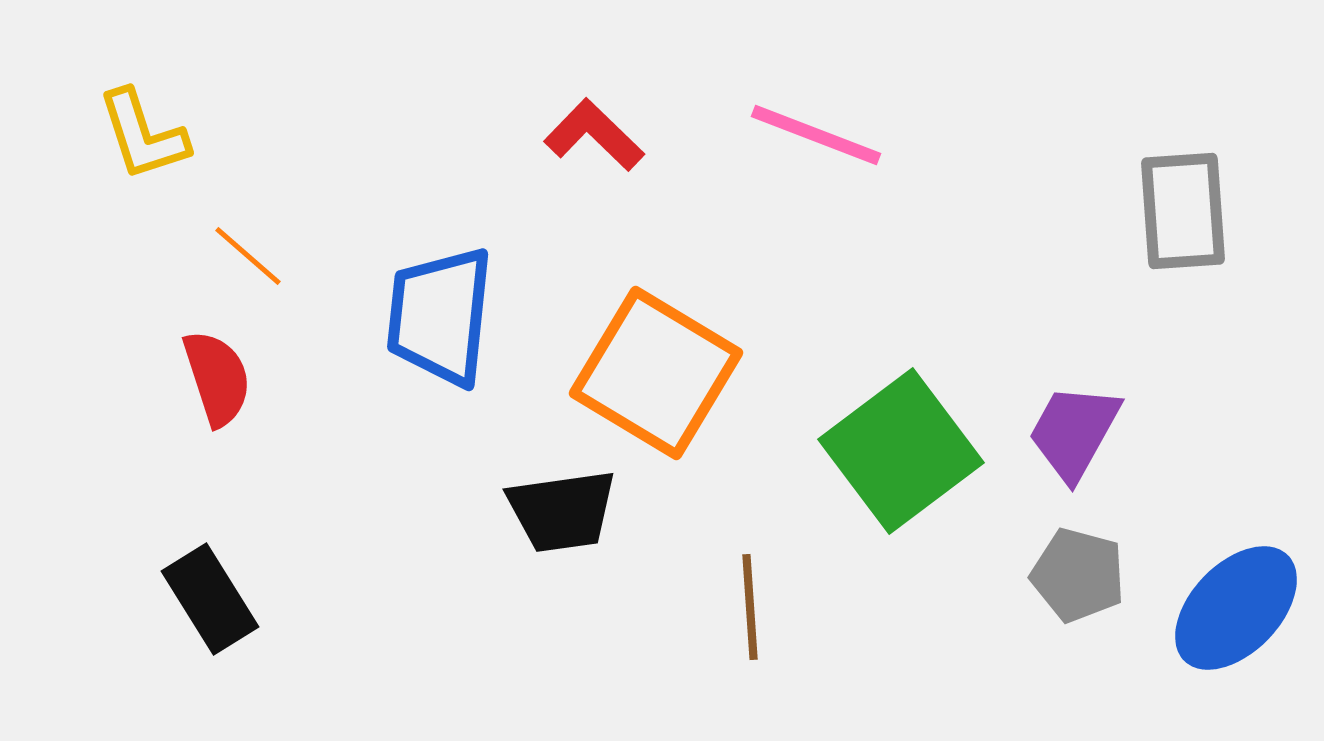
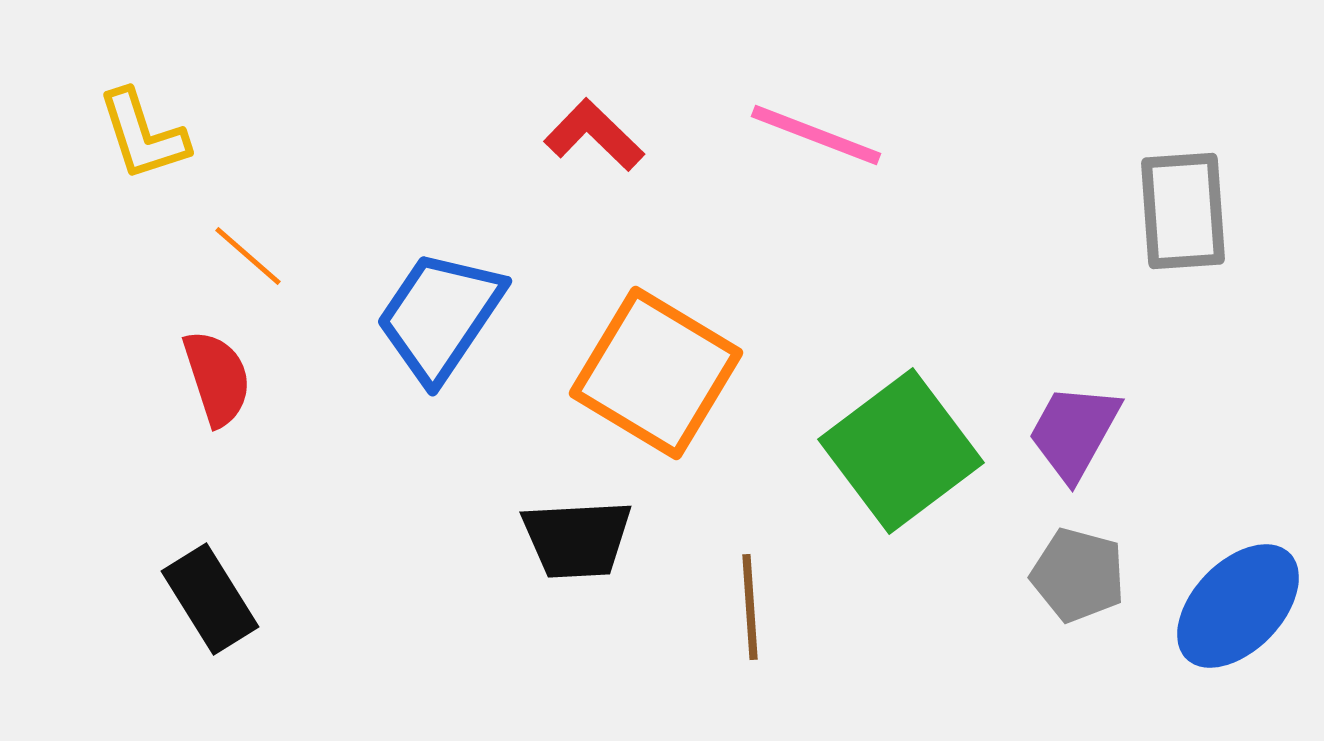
blue trapezoid: rotated 28 degrees clockwise
black trapezoid: moved 15 px right, 28 px down; rotated 5 degrees clockwise
blue ellipse: moved 2 px right, 2 px up
